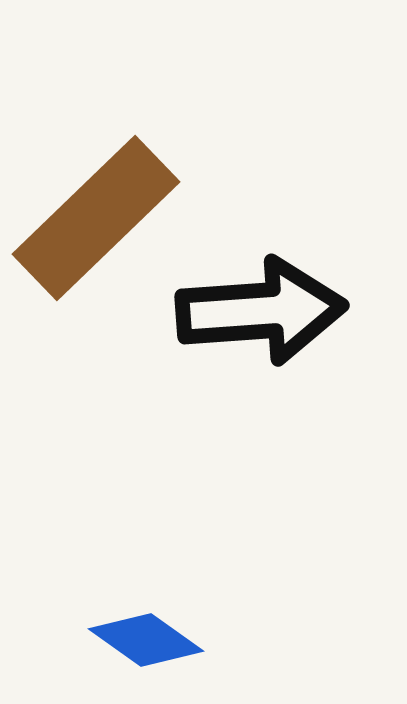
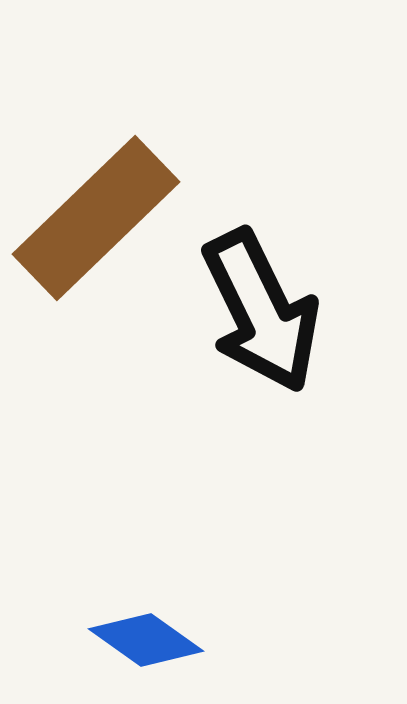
black arrow: rotated 68 degrees clockwise
